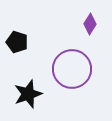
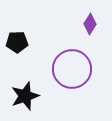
black pentagon: rotated 20 degrees counterclockwise
black star: moved 3 px left, 2 px down
